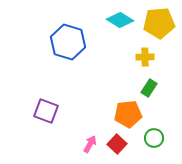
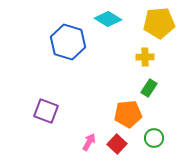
cyan diamond: moved 12 px left, 1 px up
pink arrow: moved 1 px left, 2 px up
